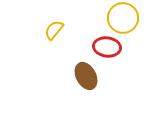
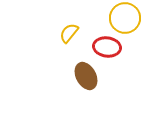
yellow circle: moved 2 px right
yellow semicircle: moved 15 px right, 3 px down
